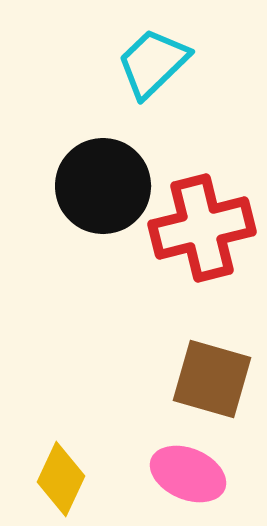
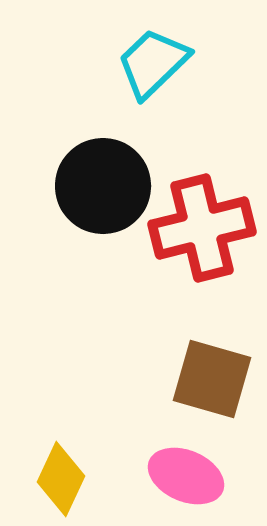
pink ellipse: moved 2 px left, 2 px down
